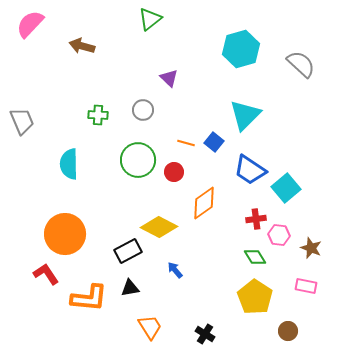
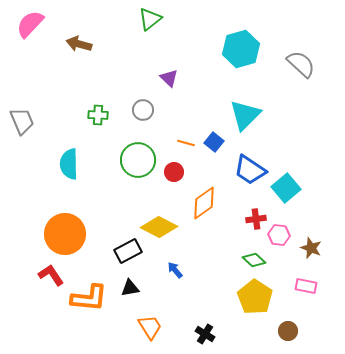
brown arrow: moved 3 px left, 2 px up
green diamond: moved 1 px left, 3 px down; rotated 15 degrees counterclockwise
red L-shape: moved 5 px right, 1 px down
